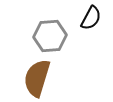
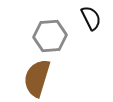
black semicircle: rotated 55 degrees counterclockwise
